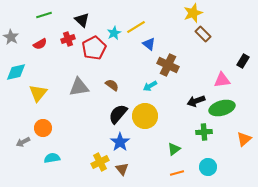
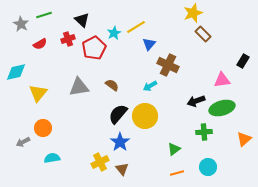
gray star: moved 10 px right, 13 px up
blue triangle: rotated 32 degrees clockwise
